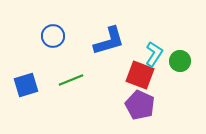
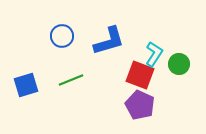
blue circle: moved 9 px right
green circle: moved 1 px left, 3 px down
